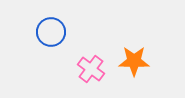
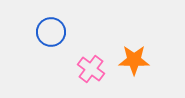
orange star: moved 1 px up
